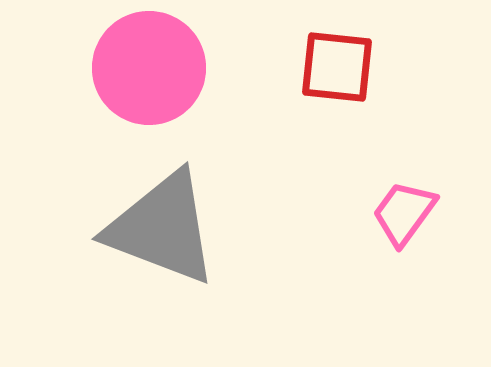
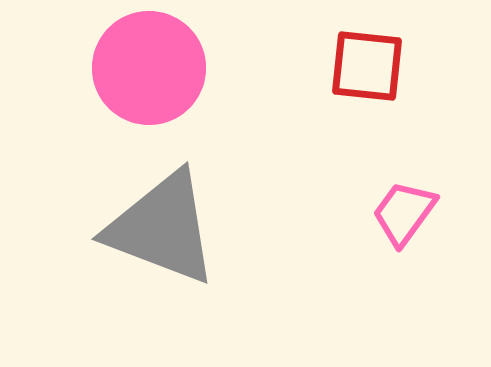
red square: moved 30 px right, 1 px up
